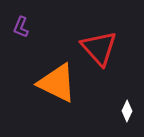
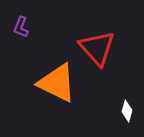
red triangle: moved 2 px left
white diamond: rotated 10 degrees counterclockwise
